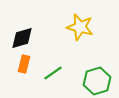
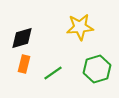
yellow star: rotated 20 degrees counterclockwise
green hexagon: moved 12 px up
